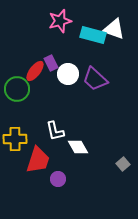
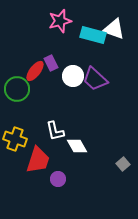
white circle: moved 5 px right, 2 px down
yellow cross: rotated 20 degrees clockwise
white diamond: moved 1 px left, 1 px up
